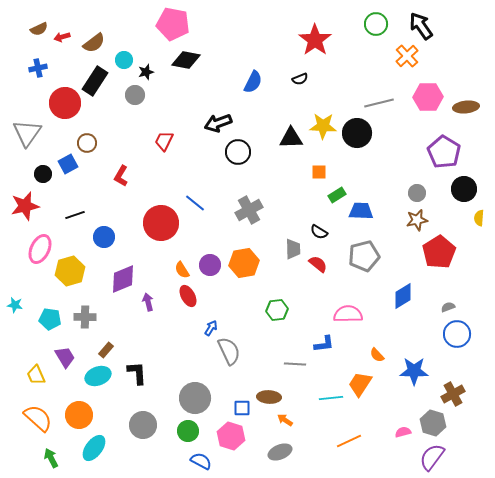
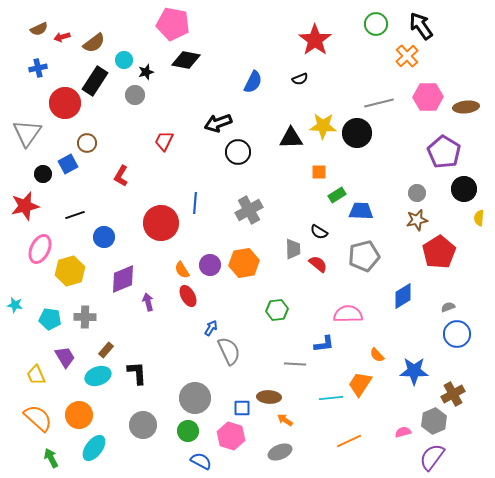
blue line at (195, 203): rotated 55 degrees clockwise
gray hexagon at (433, 423): moved 1 px right, 2 px up; rotated 20 degrees clockwise
